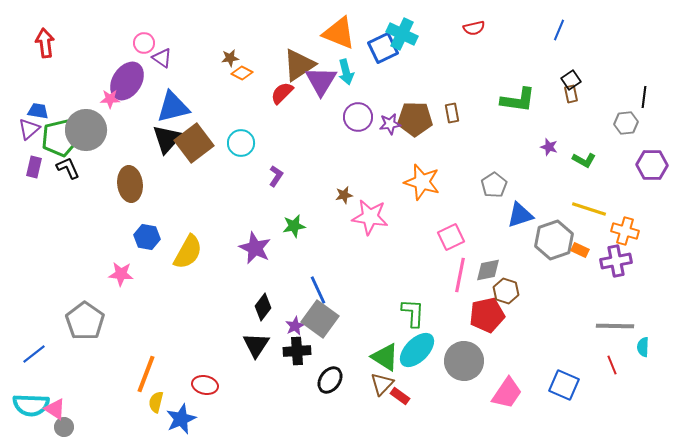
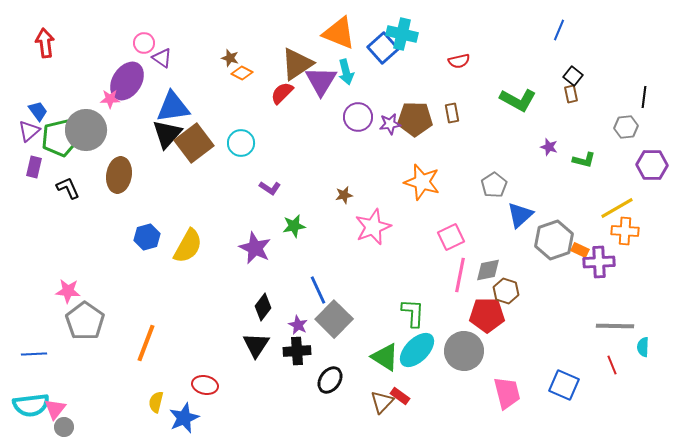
red semicircle at (474, 28): moved 15 px left, 33 px down
cyan cross at (402, 34): rotated 12 degrees counterclockwise
blue square at (383, 48): rotated 16 degrees counterclockwise
brown star at (230, 58): rotated 24 degrees clockwise
brown triangle at (299, 65): moved 2 px left, 1 px up
black square at (571, 80): moved 2 px right, 4 px up; rotated 18 degrees counterclockwise
green L-shape at (518, 100): rotated 21 degrees clockwise
blue triangle at (173, 107): rotated 6 degrees clockwise
blue trapezoid at (38, 111): rotated 45 degrees clockwise
gray hexagon at (626, 123): moved 4 px down
purple triangle at (29, 129): moved 2 px down
black triangle at (167, 139): moved 5 px up
green L-shape at (584, 160): rotated 15 degrees counterclockwise
black L-shape at (68, 168): moved 20 px down
purple L-shape at (276, 176): moved 6 px left, 12 px down; rotated 90 degrees clockwise
brown ellipse at (130, 184): moved 11 px left, 9 px up; rotated 16 degrees clockwise
yellow line at (589, 209): moved 28 px right, 1 px up; rotated 48 degrees counterclockwise
blue triangle at (520, 215): rotated 24 degrees counterclockwise
pink star at (370, 217): moved 3 px right, 10 px down; rotated 30 degrees counterclockwise
orange cross at (625, 231): rotated 12 degrees counterclockwise
blue hexagon at (147, 237): rotated 25 degrees counterclockwise
yellow semicircle at (188, 252): moved 6 px up
purple cross at (616, 261): moved 17 px left, 1 px down; rotated 8 degrees clockwise
pink star at (121, 274): moved 53 px left, 17 px down
red pentagon at (487, 315): rotated 12 degrees clockwise
gray square at (320, 319): moved 14 px right; rotated 9 degrees clockwise
purple star at (295, 326): moved 3 px right, 1 px up; rotated 18 degrees counterclockwise
blue line at (34, 354): rotated 35 degrees clockwise
gray circle at (464, 361): moved 10 px up
orange line at (146, 374): moved 31 px up
brown triangle at (382, 384): moved 18 px down
pink trapezoid at (507, 393): rotated 48 degrees counterclockwise
cyan semicircle at (31, 405): rotated 9 degrees counterclockwise
pink triangle at (55, 409): rotated 35 degrees clockwise
blue star at (181, 419): moved 3 px right, 1 px up
